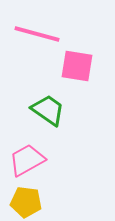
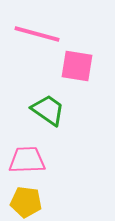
pink trapezoid: rotated 27 degrees clockwise
